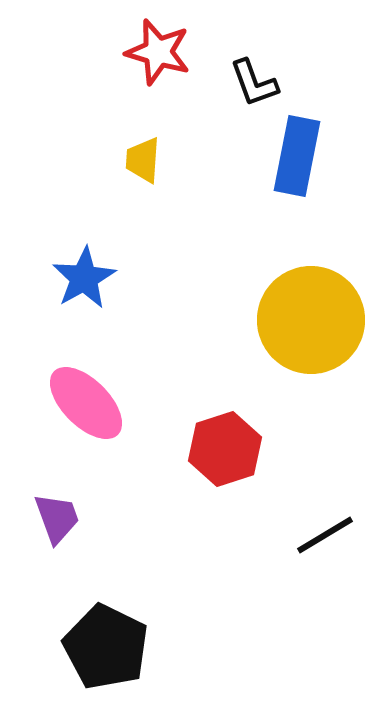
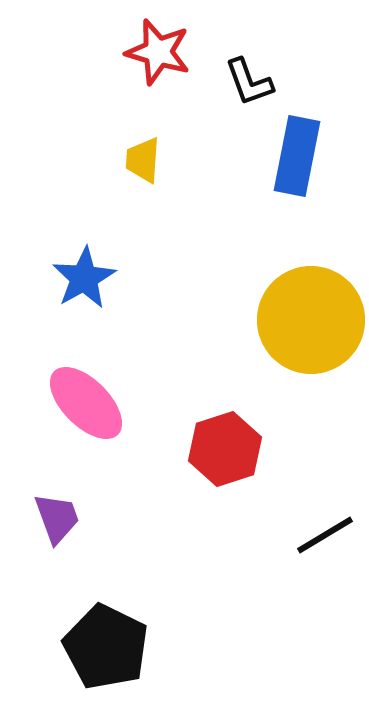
black L-shape: moved 5 px left, 1 px up
